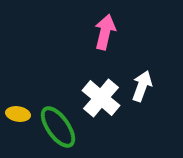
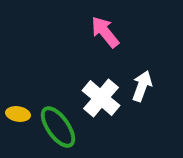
pink arrow: rotated 52 degrees counterclockwise
